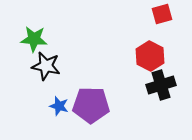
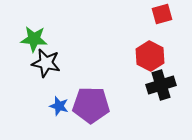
black star: moved 3 px up
